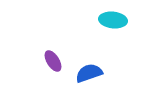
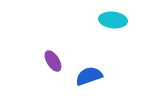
blue semicircle: moved 3 px down
